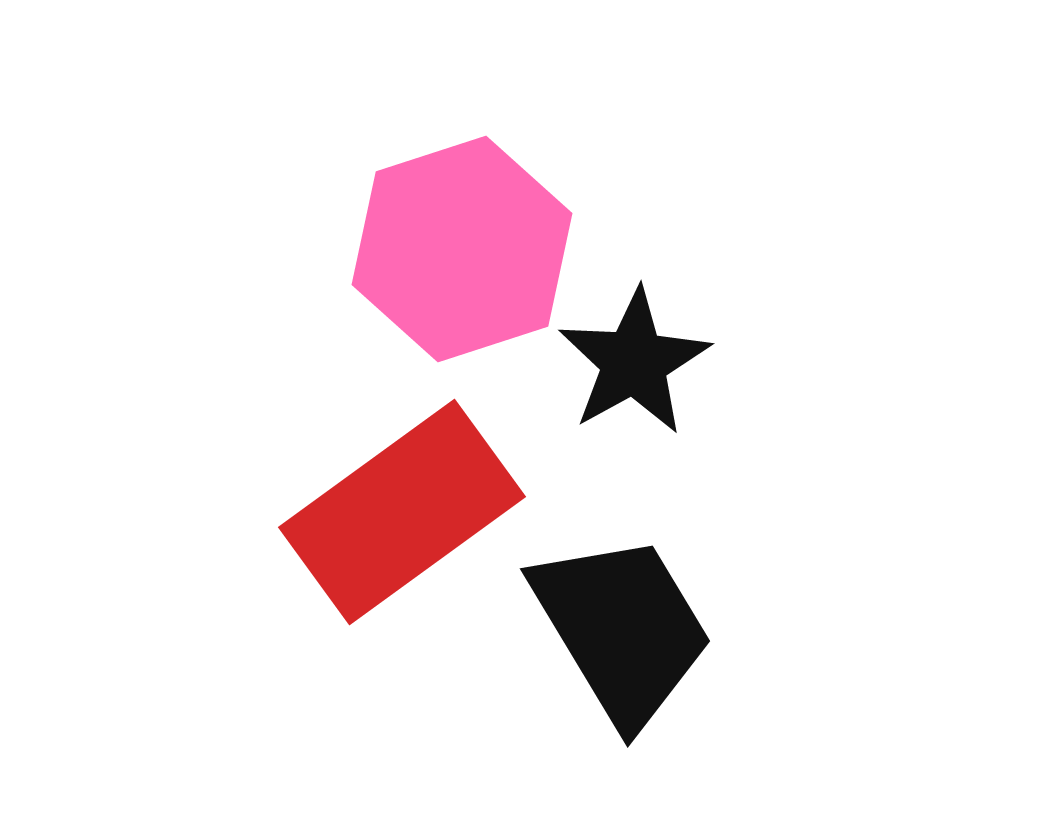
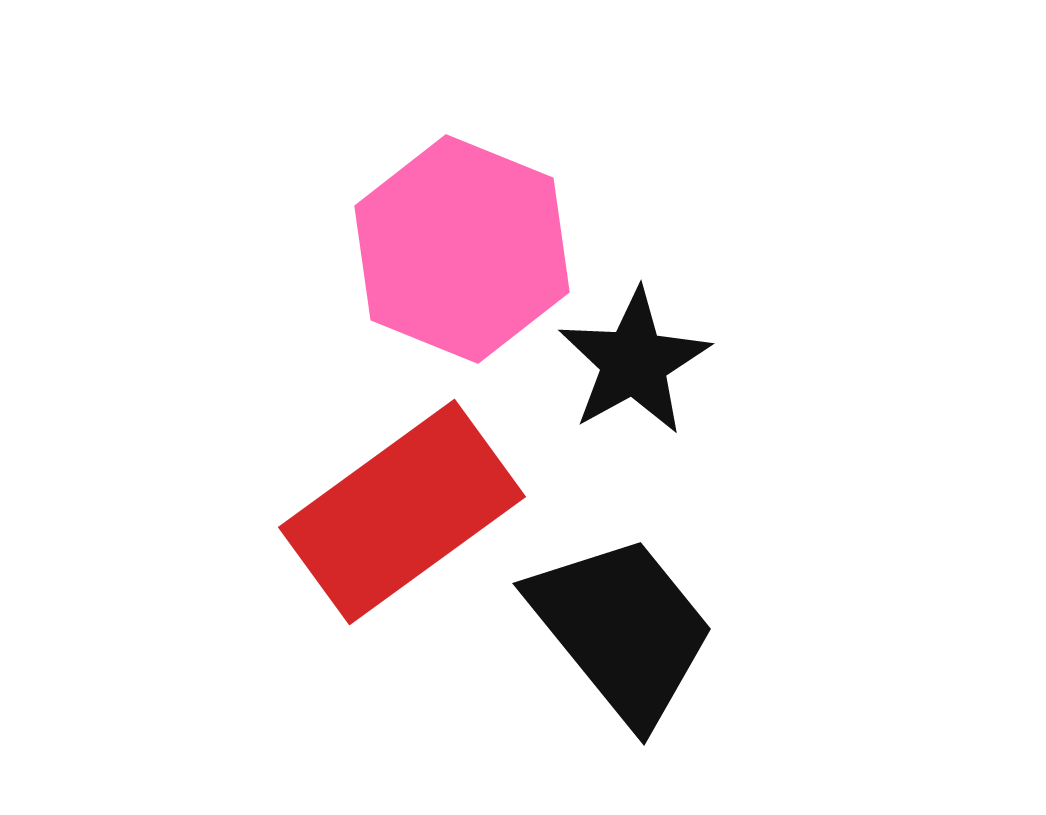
pink hexagon: rotated 20 degrees counterclockwise
black trapezoid: rotated 8 degrees counterclockwise
